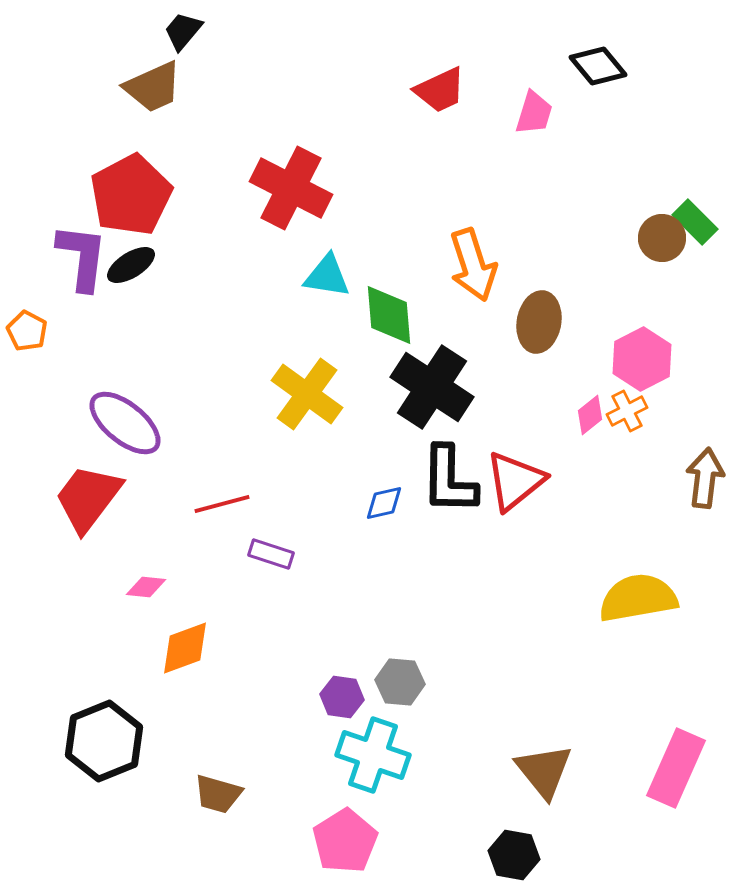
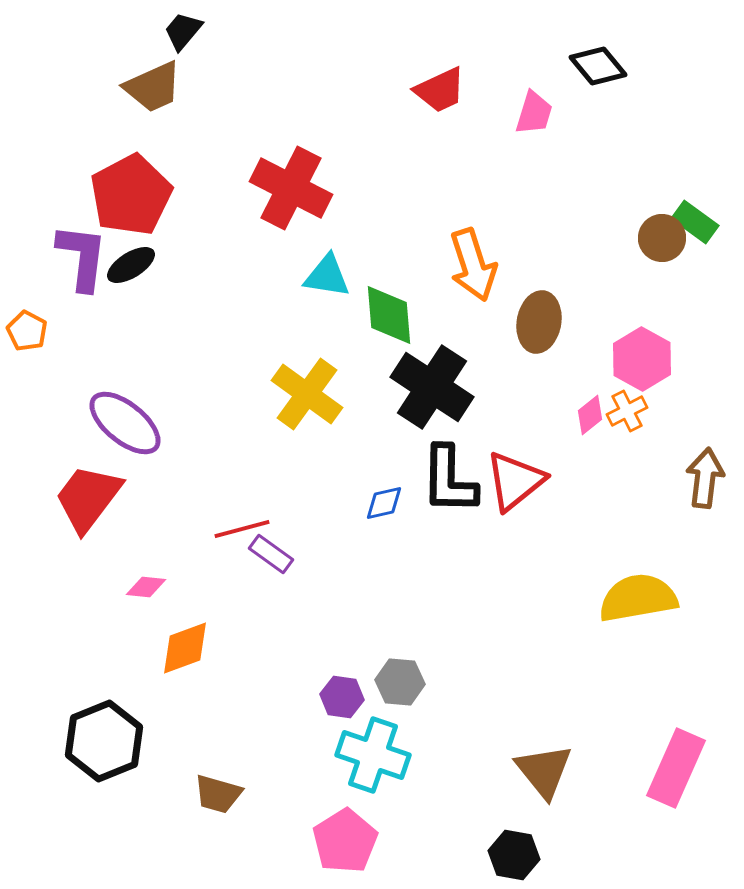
green rectangle at (695, 222): rotated 9 degrees counterclockwise
pink hexagon at (642, 359): rotated 4 degrees counterclockwise
red line at (222, 504): moved 20 px right, 25 px down
purple rectangle at (271, 554): rotated 18 degrees clockwise
